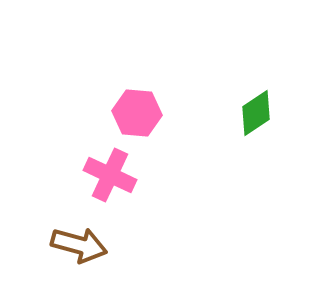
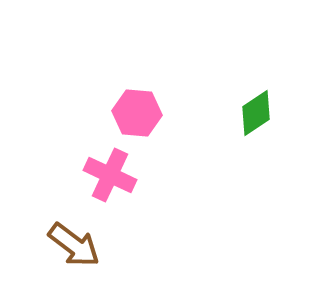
brown arrow: moved 5 px left; rotated 22 degrees clockwise
